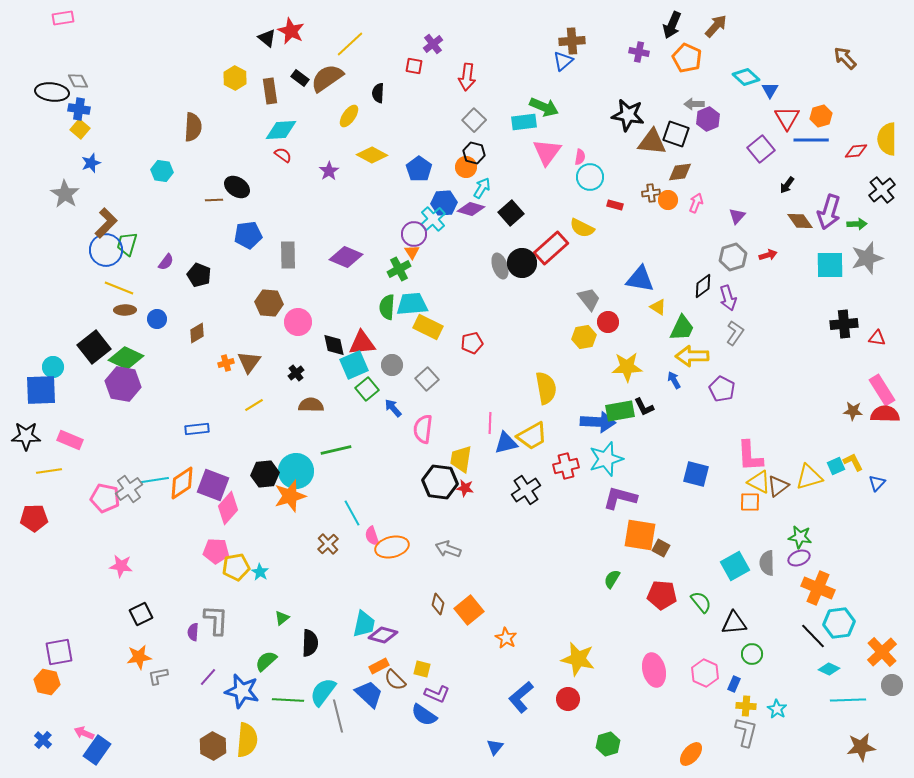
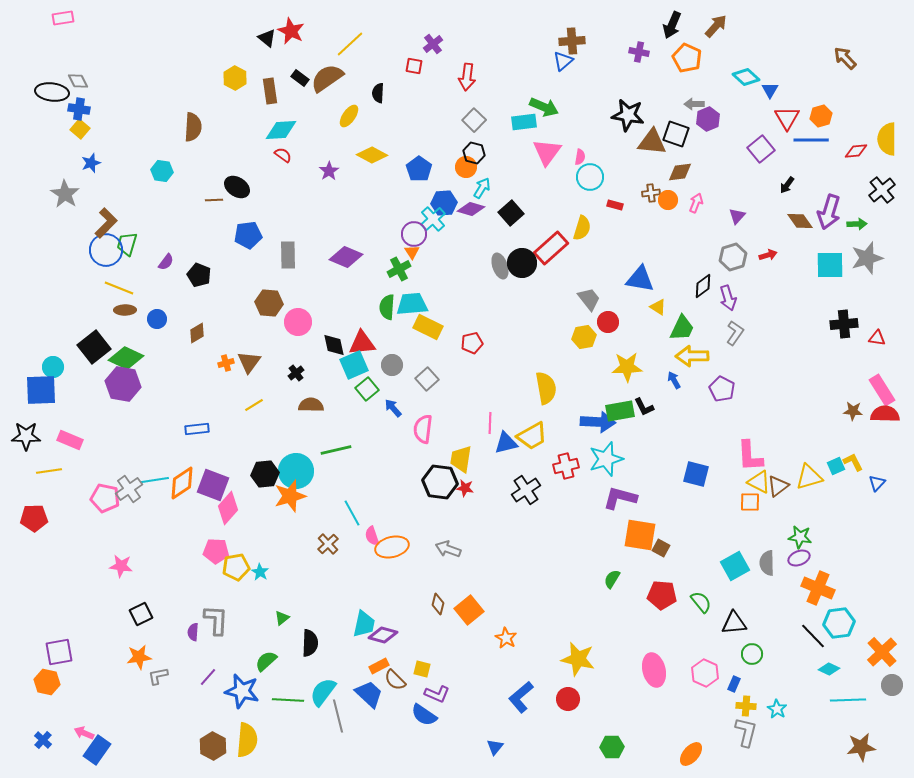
yellow semicircle at (582, 228): rotated 100 degrees counterclockwise
green hexagon at (608, 744): moved 4 px right, 3 px down; rotated 15 degrees clockwise
